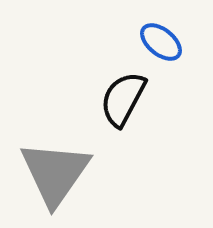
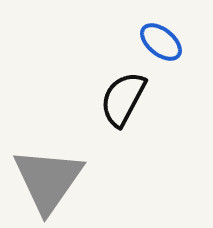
gray triangle: moved 7 px left, 7 px down
